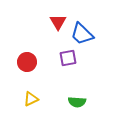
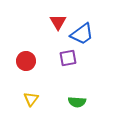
blue trapezoid: rotated 80 degrees counterclockwise
red circle: moved 1 px left, 1 px up
yellow triangle: rotated 28 degrees counterclockwise
